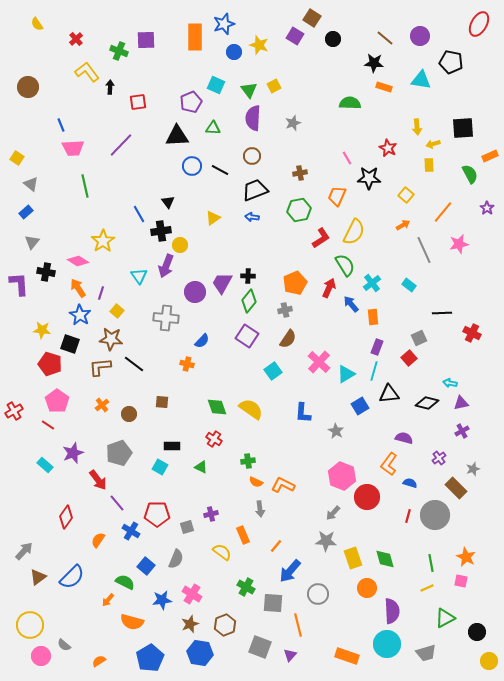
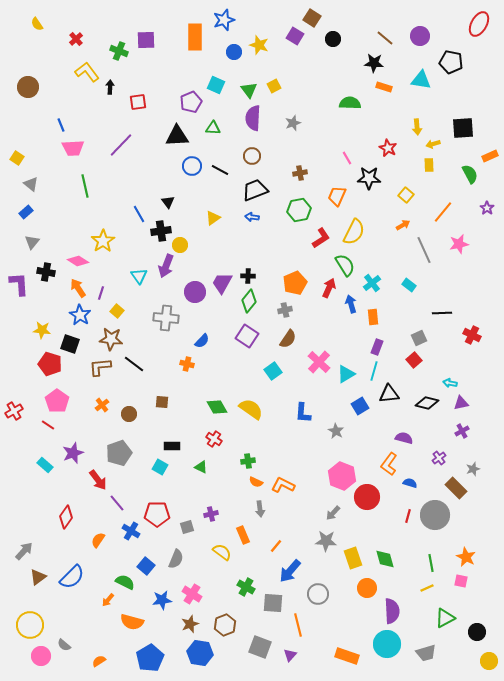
blue star at (224, 24): moved 4 px up
blue arrow at (351, 304): rotated 24 degrees clockwise
red cross at (472, 333): moved 2 px down
red square at (409, 358): moved 5 px right, 2 px down
green diamond at (217, 407): rotated 10 degrees counterclockwise
